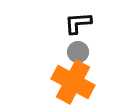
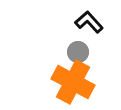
black L-shape: moved 11 px right, 1 px up; rotated 52 degrees clockwise
